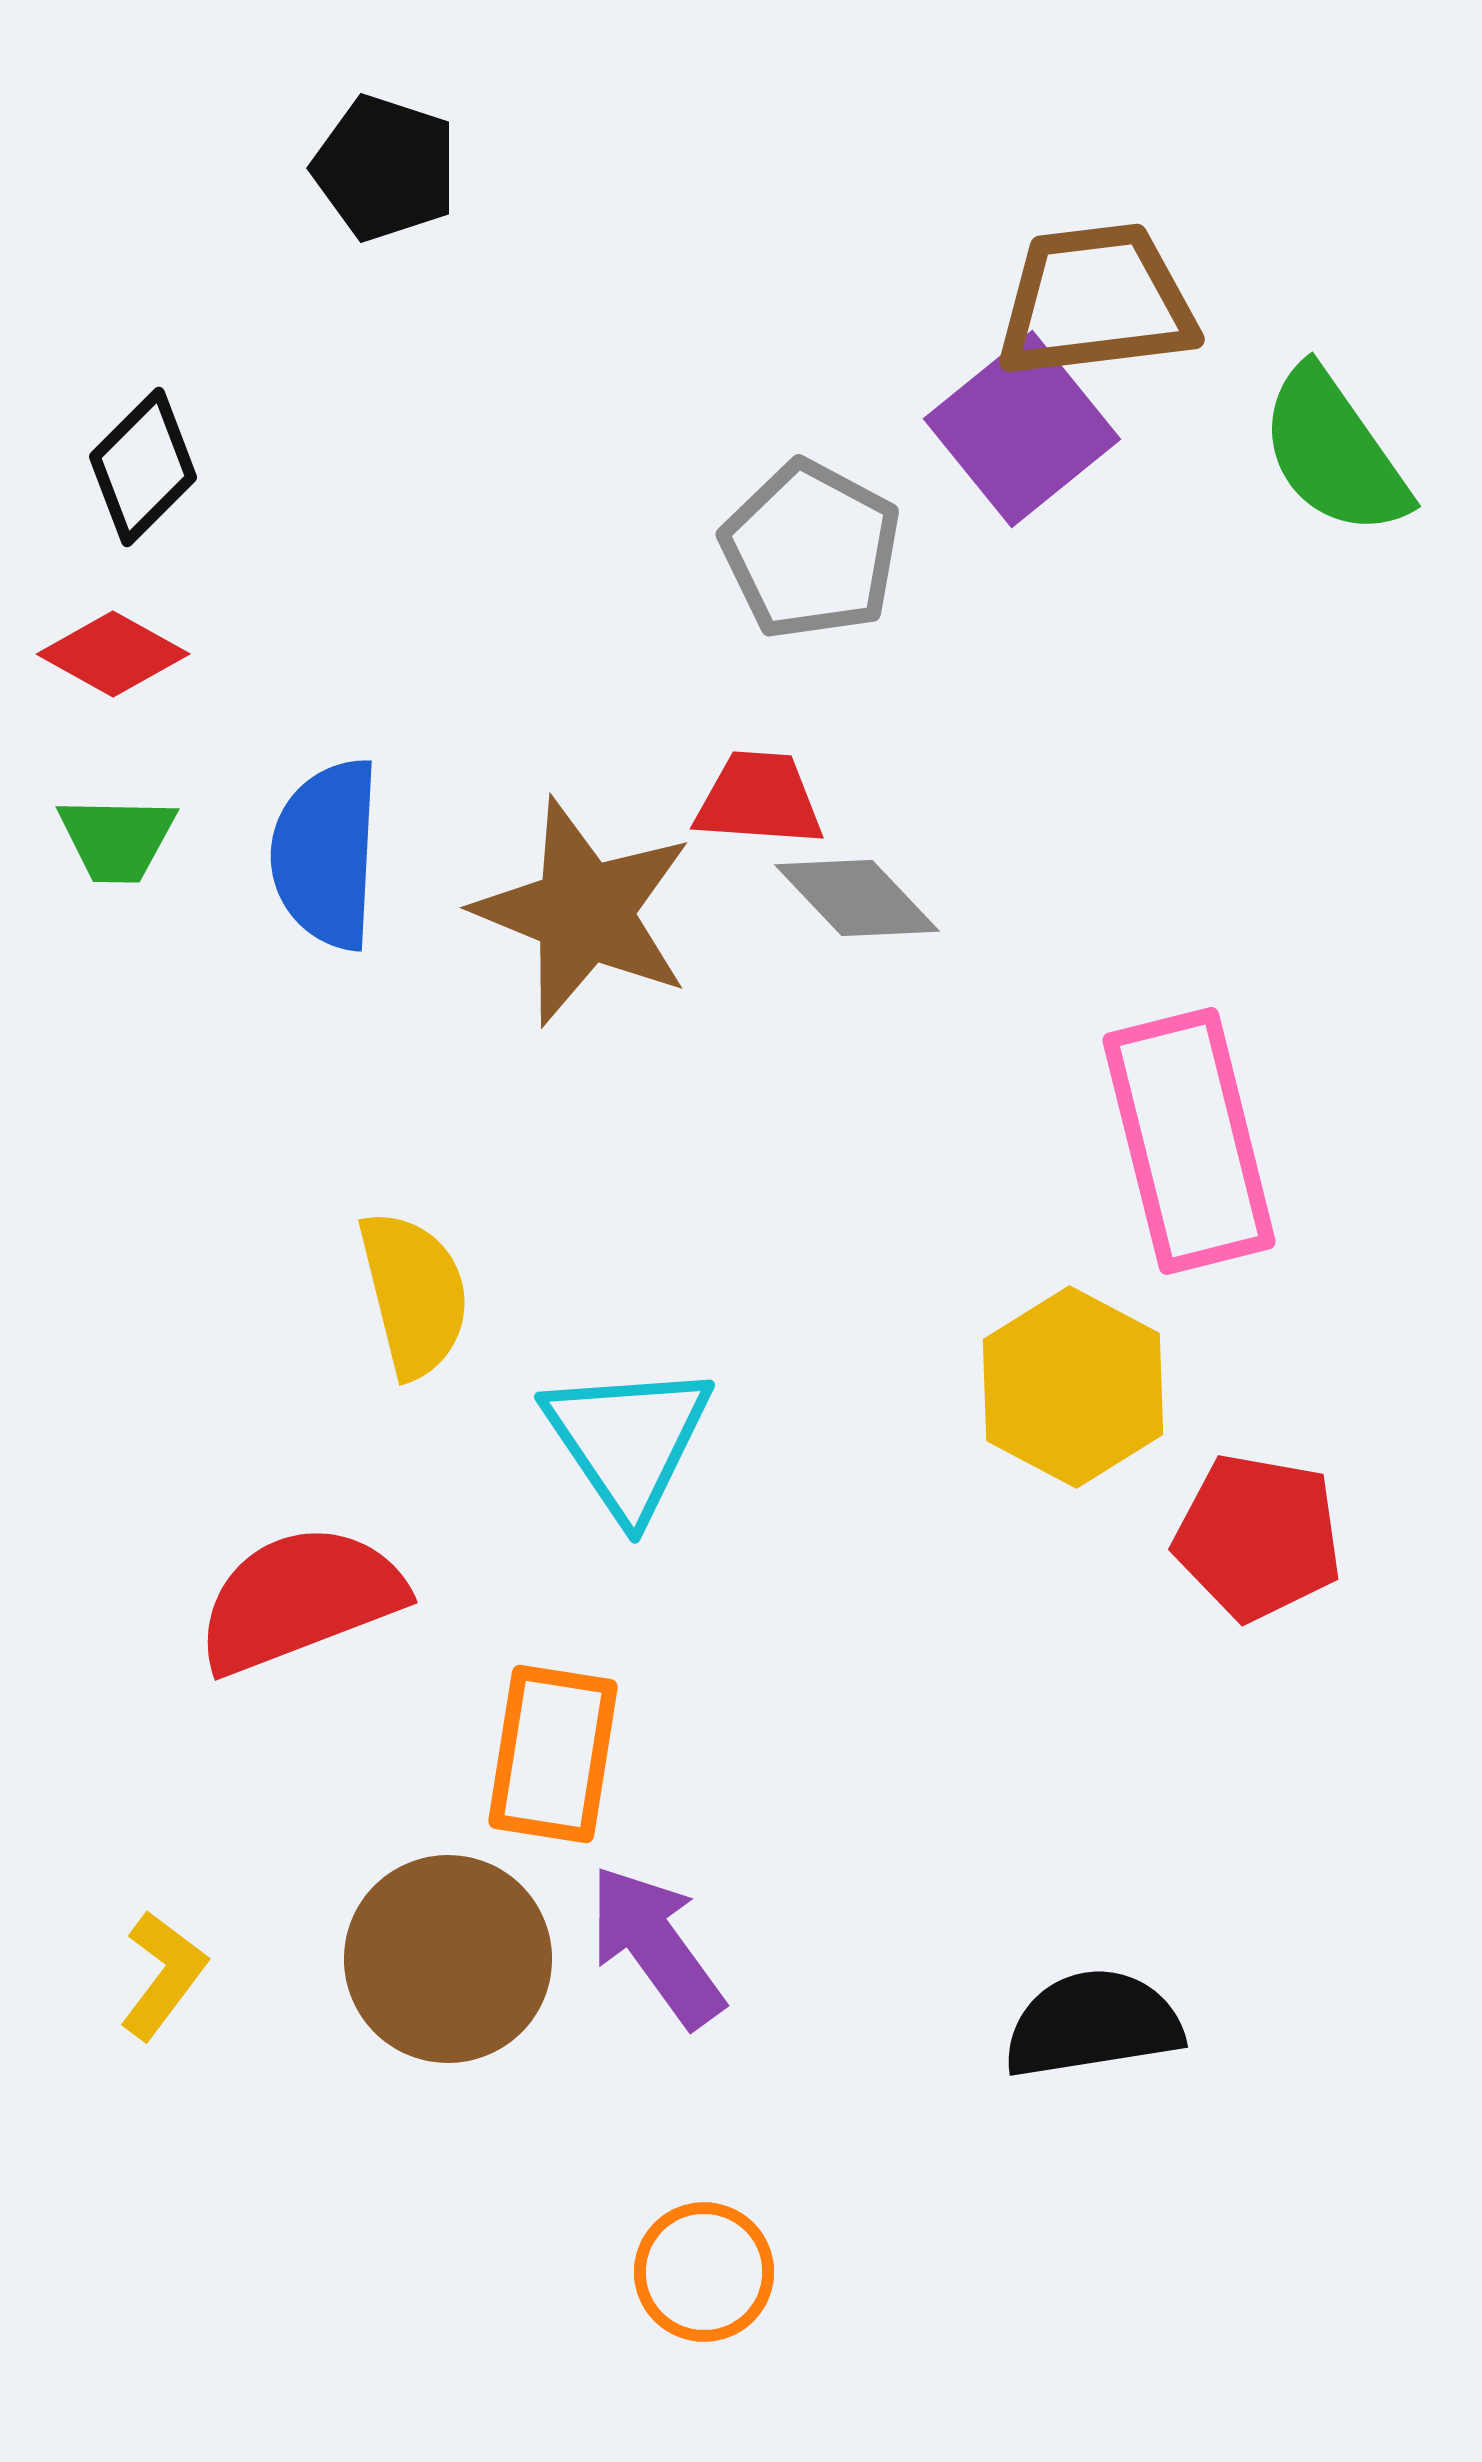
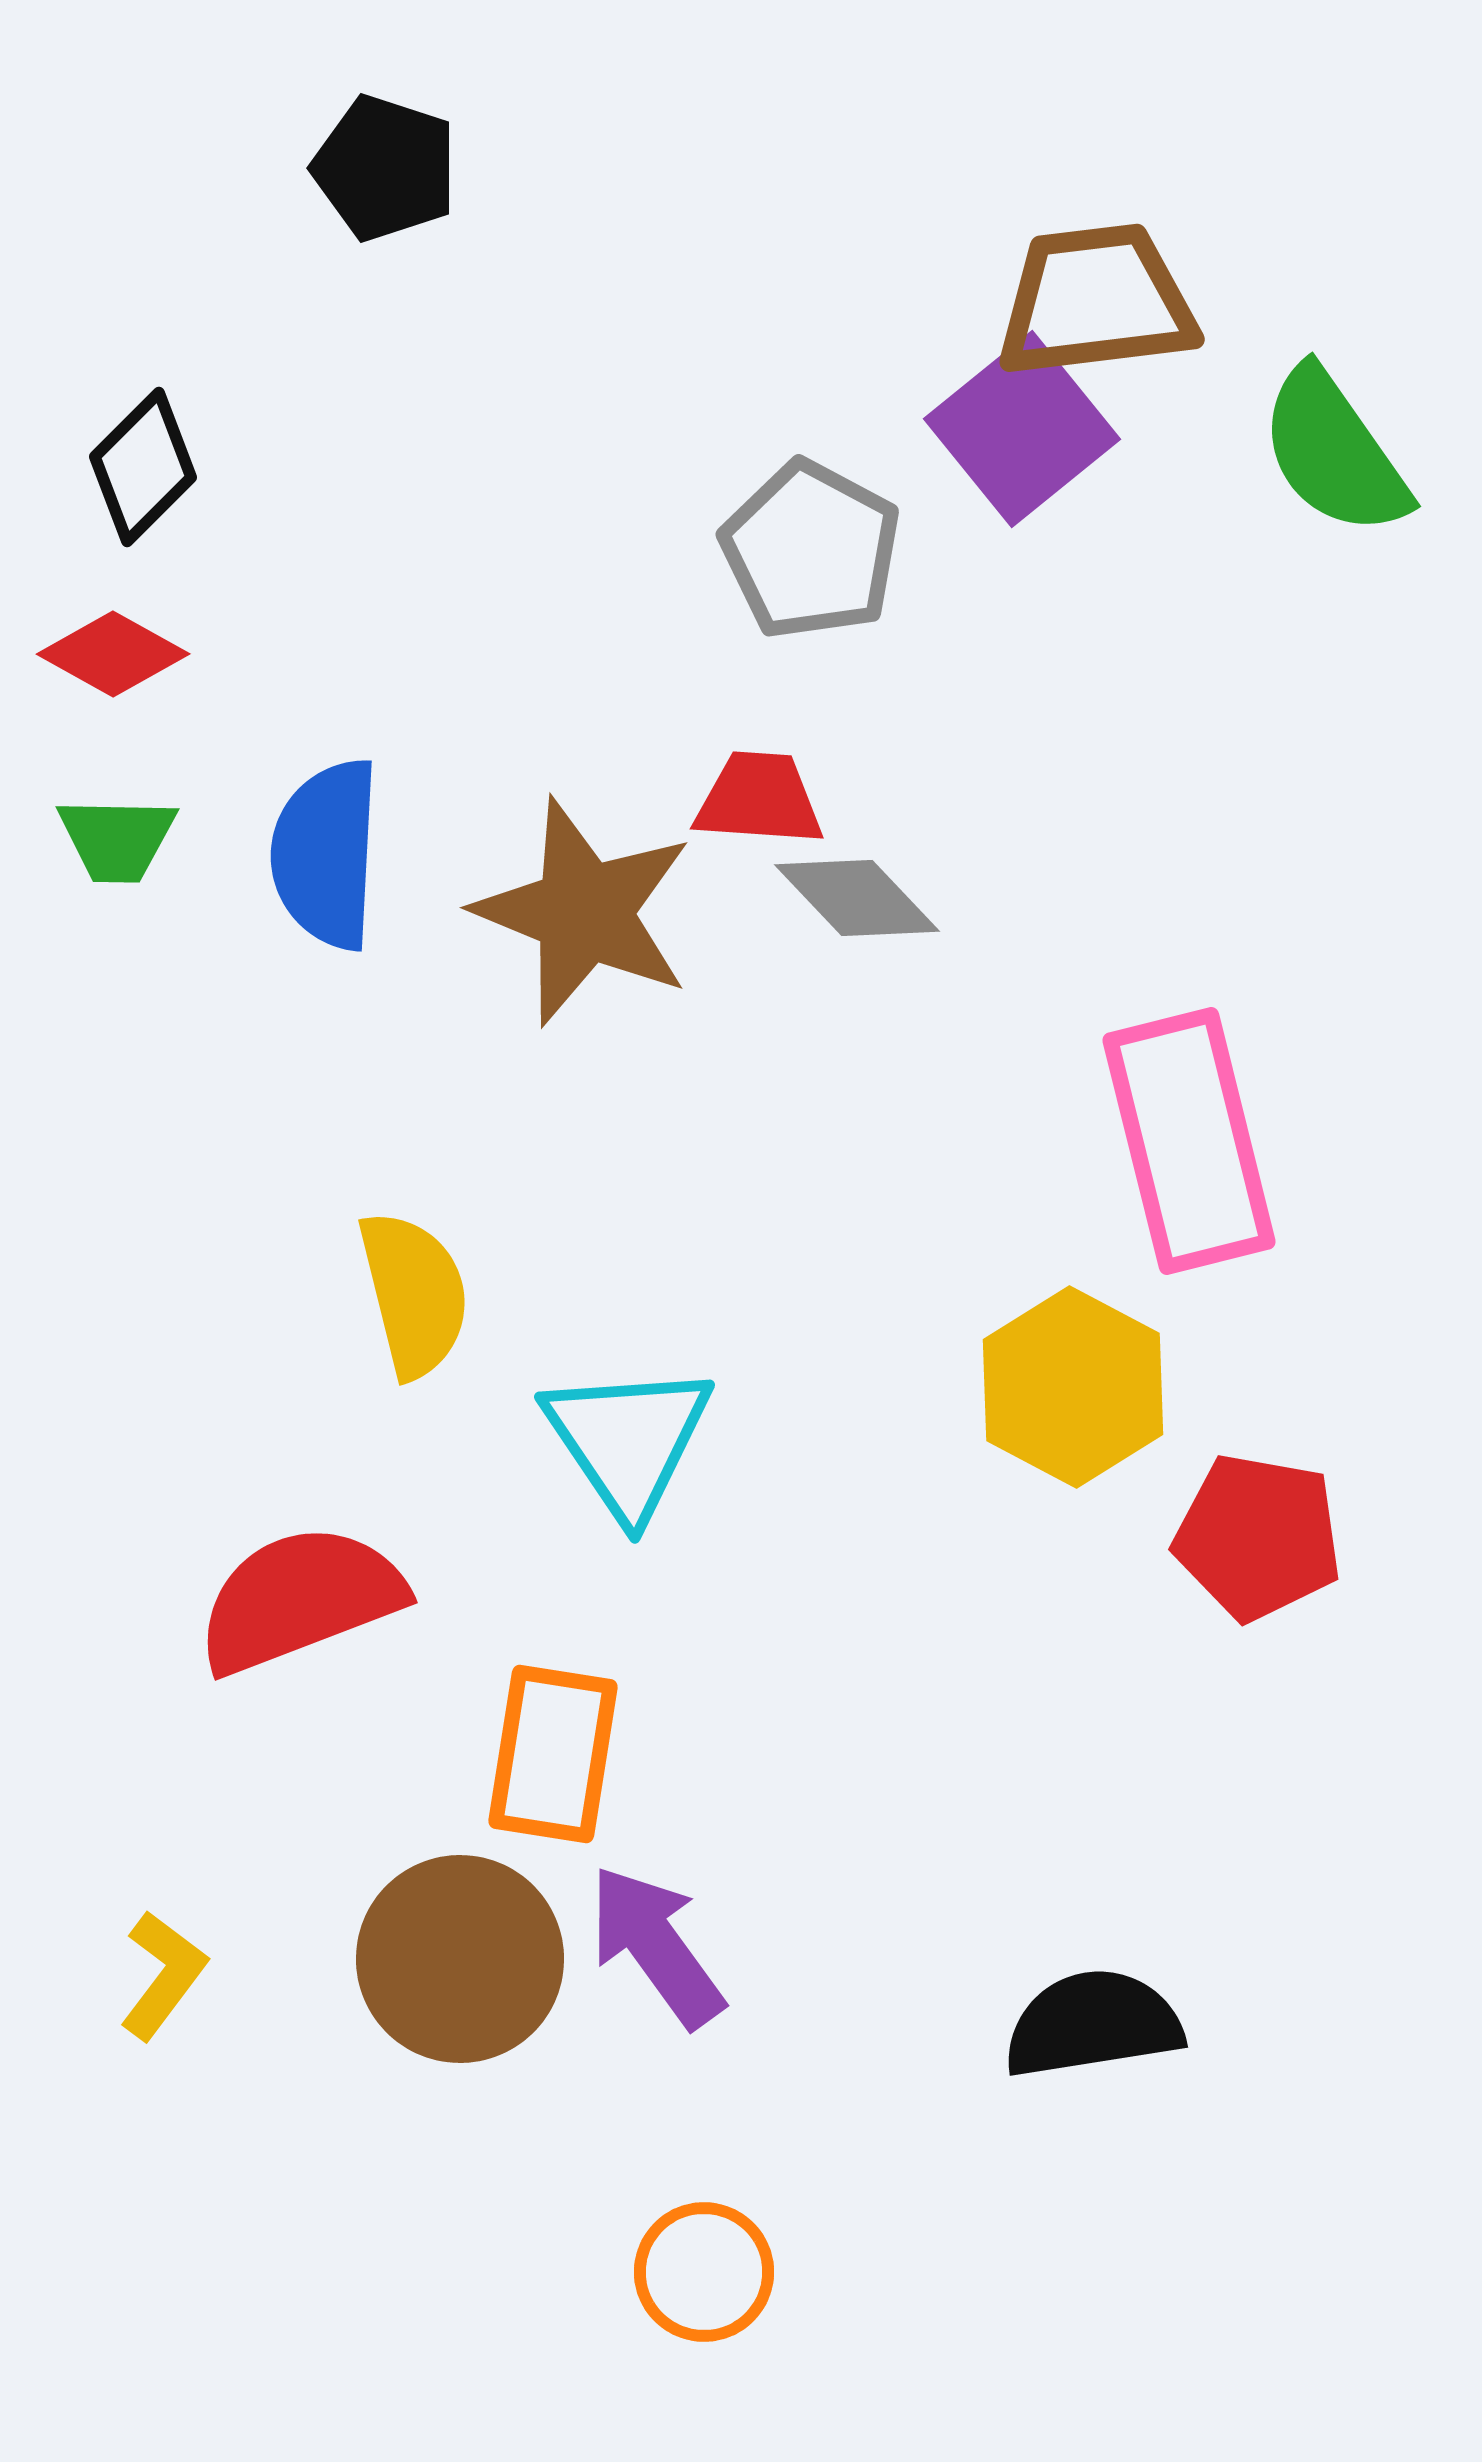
brown circle: moved 12 px right
